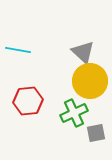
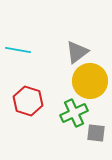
gray triangle: moved 6 px left; rotated 40 degrees clockwise
red hexagon: rotated 24 degrees clockwise
gray square: rotated 18 degrees clockwise
